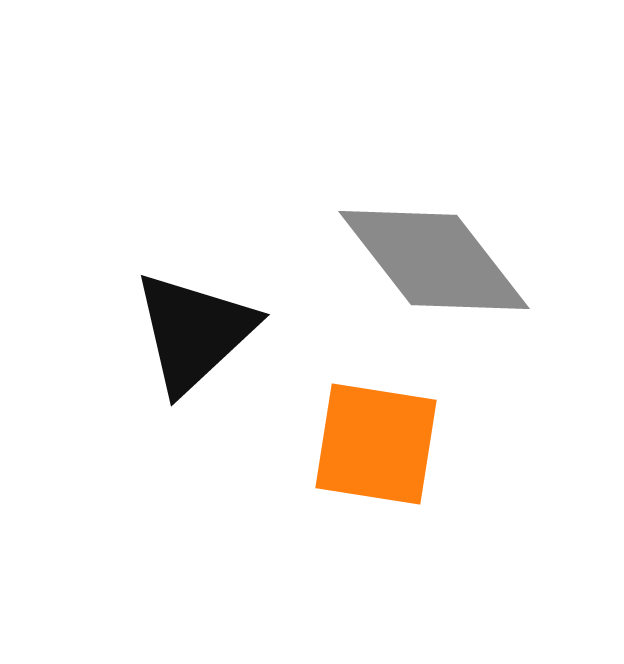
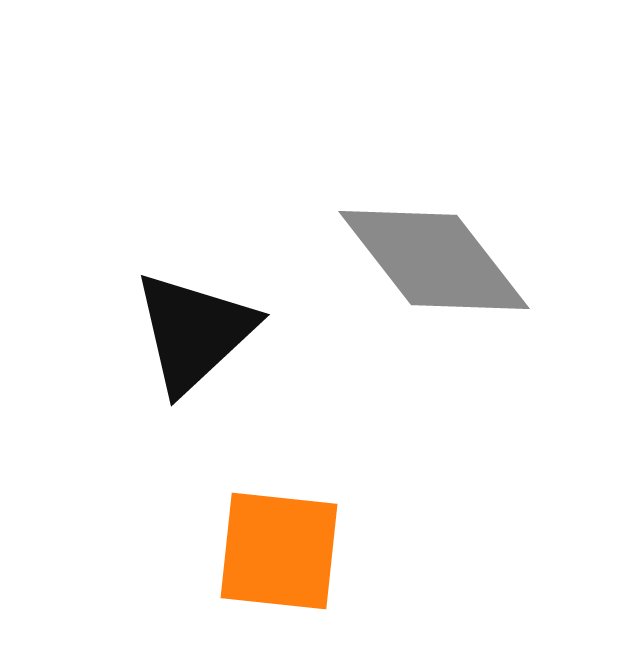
orange square: moved 97 px left, 107 px down; rotated 3 degrees counterclockwise
